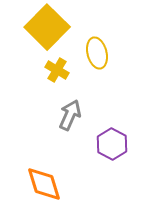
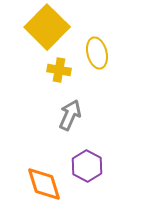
yellow cross: moved 2 px right; rotated 20 degrees counterclockwise
purple hexagon: moved 25 px left, 22 px down
